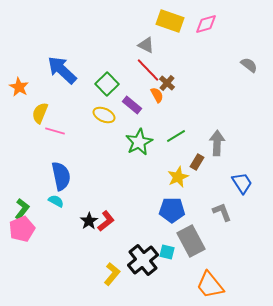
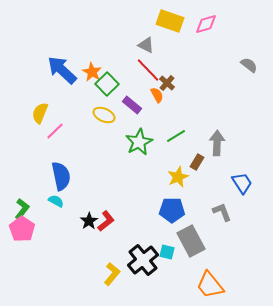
orange star: moved 73 px right, 15 px up
pink line: rotated 60 degrees counterclockwise
pink pentagon: rotated 15 degrees counterclockwise
